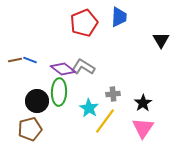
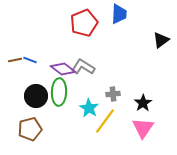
blue trapezoid: moved 3 px up
black triangle: rotated 24 degrees clockwise
black circle: moved 1 px left, 5 px up
